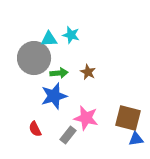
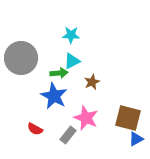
cyan star: rotated 12 degrees counterclockwise
cyan triangle: moved 23 px right, 22 px down; rotated 24 degrees counterclockwise
gray circle: moved 13 px left
brown star: moved 4 px right, 10 px down; rotated 21 degrees clockwise
blue star: rotated 28 degrees counterclockwise
pink star: rotated 10 degrees clockwise
red semicircle: rotated 35 degrees counterclockwise
blue triangle: rotated 21 degrees counterclockwise
